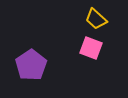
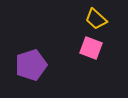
purple pentagon: rotated 16 degrees clockwise
